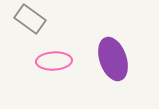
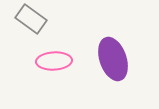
gray rectangle: moved 1 px right
